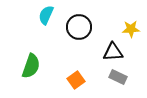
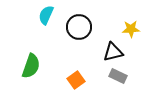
black triangle: rotated 10 degrees counterclockwise
gray rectangle: moved 1 px up
